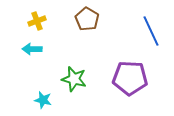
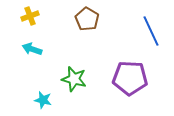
yellow cross: moved 7 px left, 5 px up
cyan arrow: rotated 18 degrees clockwise
